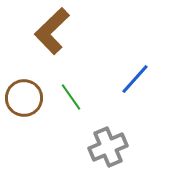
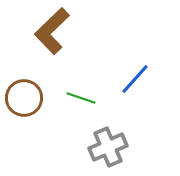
green line: moved 10 px right, 1 px down; rotated 36 degrees counterclockwise
